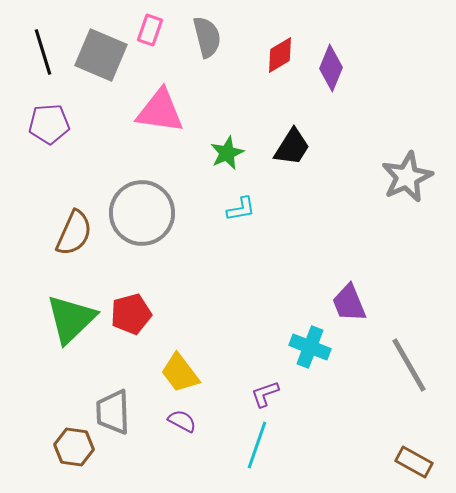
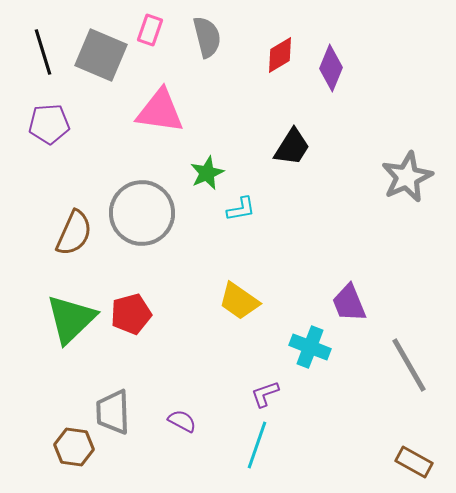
green star: moved 20 px left, 20 px down
yellow trapezoid: moved 59 px right, 72 px up; rotated 18 degrees counterclockwise
